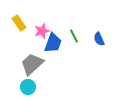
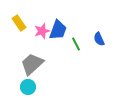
green line: moved 2 px right, 8 px down
blue trapezoid: moved 5 px right, 13 px up
